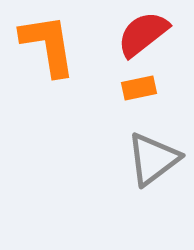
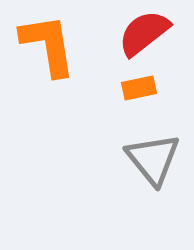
red semicircle: moved 1 px right, 1 px up
gray triangle: rotated 32 degrees counterclockwise
